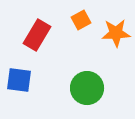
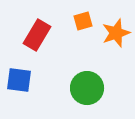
orange square: moved 2 px right, 1 px down; rotated 12 degrees clockwise
orange star: rotated 16 degrees counterclockwise
